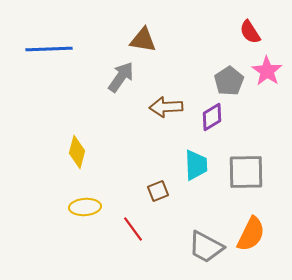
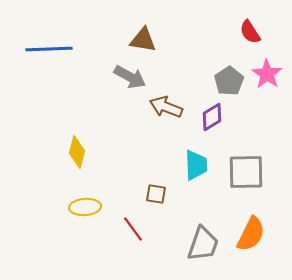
pink star: moved 3 px down
gray arrow: moved 9 px right; rotated 84 degrees clockwise
brown arrow: rotated 24 degrees clockwise
brown square: moved 2 px left, 3 px down; rotated 30 degrees clockwise
gray trapezoid: moved 3 px left, 3 px up; rotated 99 degrees counterclockwise
